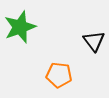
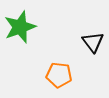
black triangle: moved 1 px left, 1 px down
